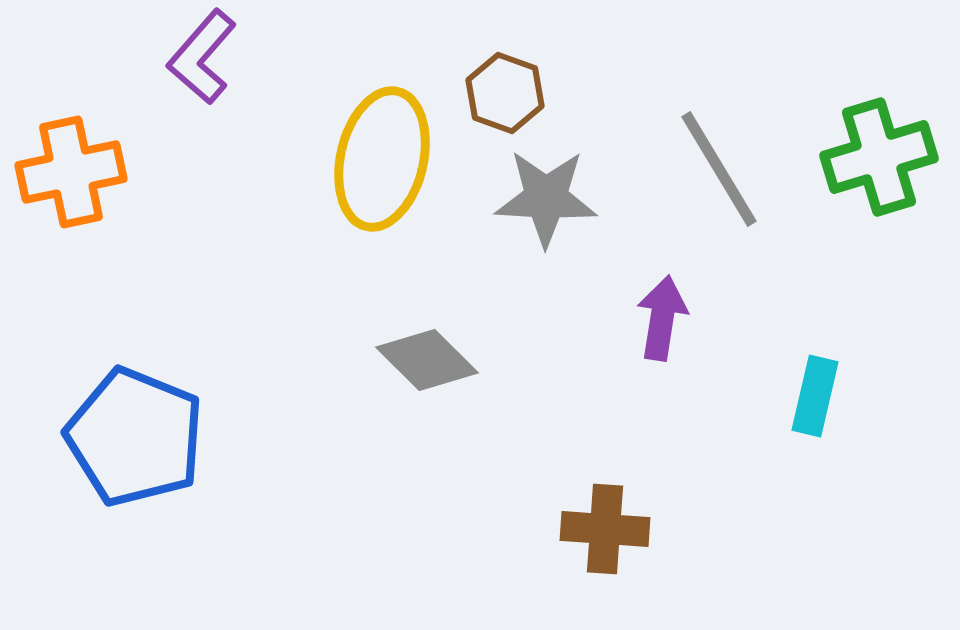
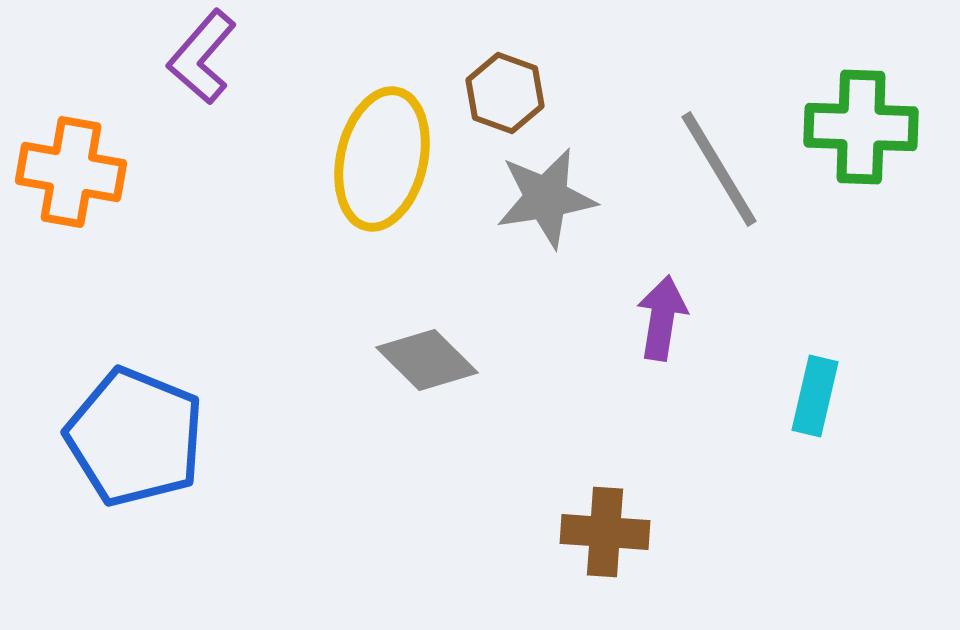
green cross: moved 18 px left, 30 px up; rotated 19 degrees clockwise
orange cross: rotated 22 degrees clockwise
gray star: rotated 12 degrees counterclockwise
brown cross: moved 3 px down
